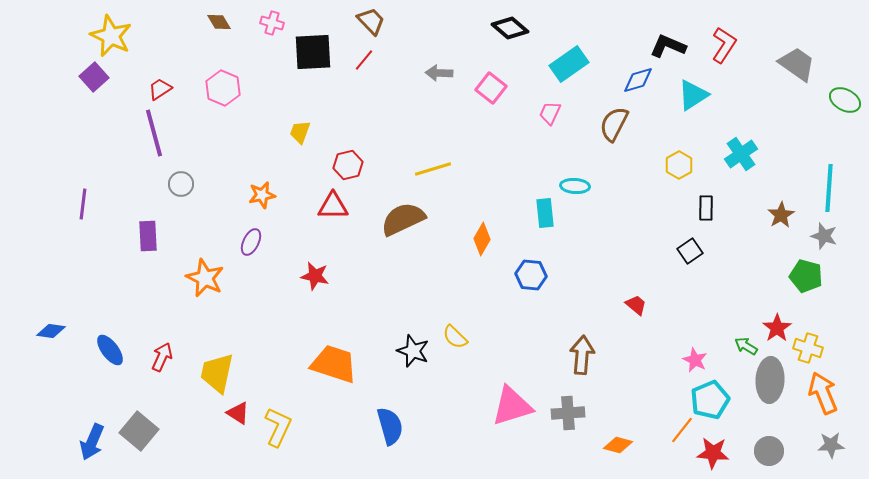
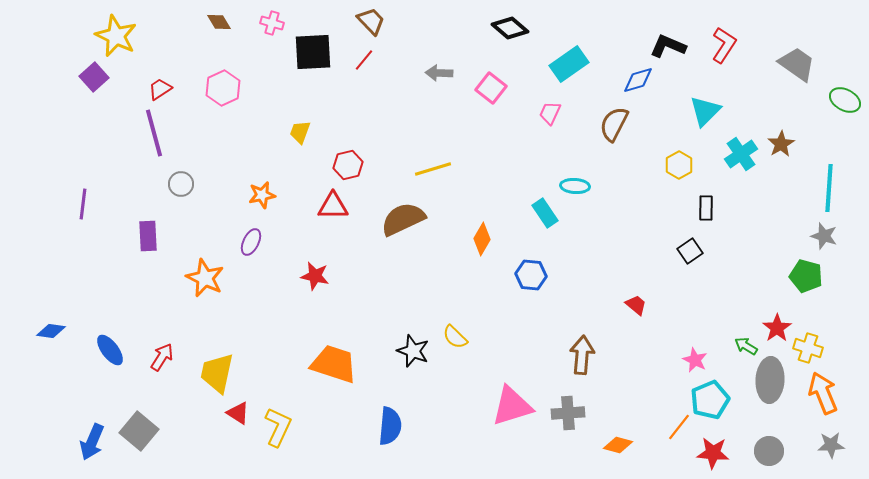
yellow star at (111, 36): moved 5 px right
pink hexagon at (223, 88): rotated 12 degrees clockwise
cyan triangle at (693, 95): moved 12 px right, 16 px down; rotated 12 degrees counterclockwise
cyan rectangle at (545, 213): rotated 28 degrees counterclockwise
brown star at (781, 215): moved 71 px up
red arrow at (162, 357): rotated 8 degrees clockwise
blue semicircle at (390, 426): rotated 21 degrees clockwise
orange line at (682, 430): moved 3 px left, 3 px up
